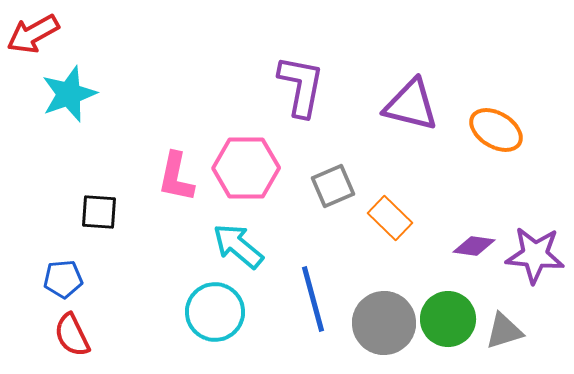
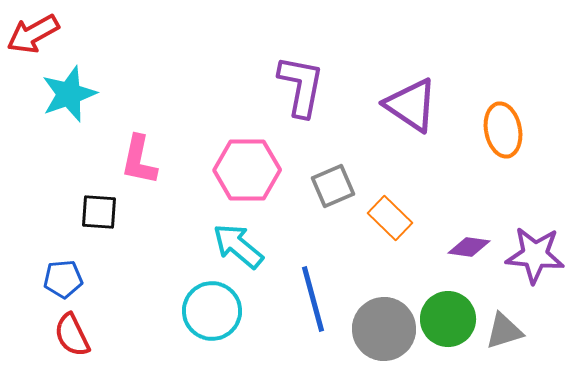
purple triangle: rotated 20 degrees clockwise
orange ellipse: moved 7 px right; rotated 48 degrees clockwise
pink hexagon: moved 1 px right, 2 px down
pink L-shape: moved 37 px left, 17 px up
purple diamond: moved 5 px left, 1 px down
cyan circle: moved 3 px left, 1 px up
gray circle: moved 6 px down
